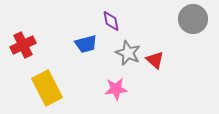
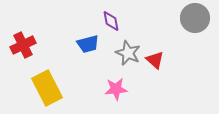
gray circle: moved 2 px right, 1 px up
blue trapezoid: moved 2 px right
